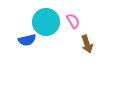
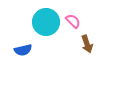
pink semicircle: rotated 14 degrees counterclockwise
blue semicircle: moved 4 px left, 10 px down
